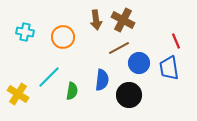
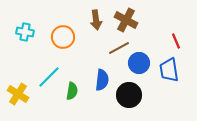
brown cross: moved 3 px right
blue trapezoid: moved 2 px down
